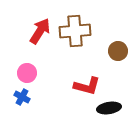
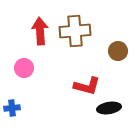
red arrow: rotated 36 degrees counterclockwise
pink circle: moved 3 px left, 5 px up
blue cross: moved 10 px left, 11 px down; rotated 35 degrees counterclockwise
